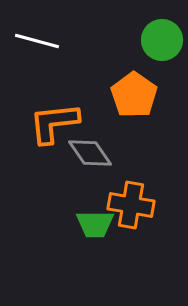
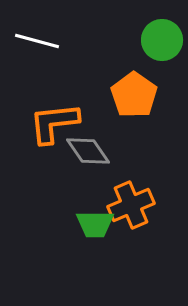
gray diamond: moved 2 px left, 2 px up
orange cross: rotated 33 degrees counterclockwise
